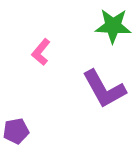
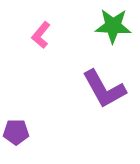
pink L-shape: moved 17 px up
purple pentagon: moved 1 px down; rotated 10 degrees clockwise
